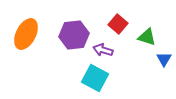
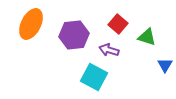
orange ellipse: moved 5 px right, 10 px up
purple arrow: moved 6 px right
blue triangle: moved 1 px right, 6 px down
cyan square: moved 1 px left, 1 px up
